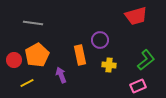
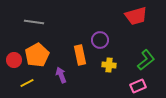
gray line: moved 1 px right, 1 px up
